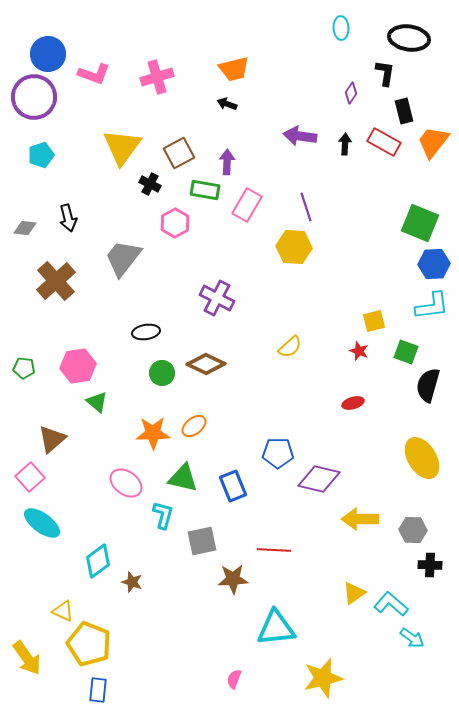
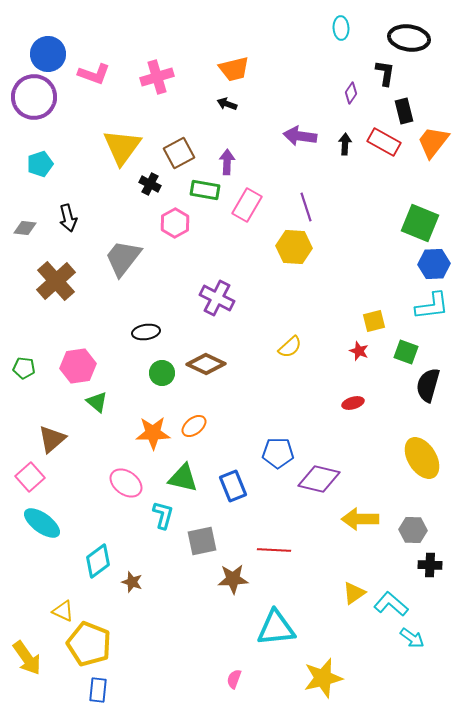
cyan pentagon at (41, 155): moved 1 px left, 9 px down
